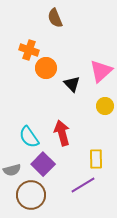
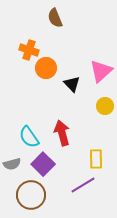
gray semicircle: moved 6 px up
